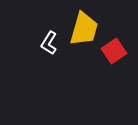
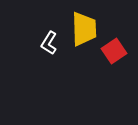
yellow trapezoid: rotated 18 degrees counterclockwise
